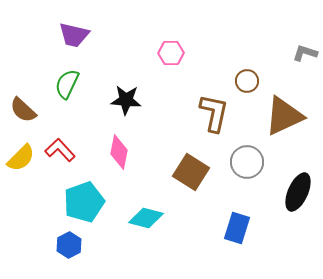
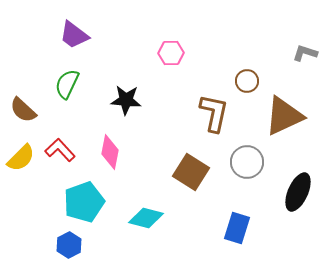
purple trapezoid: rotated 24 degrees clockwise
pink diamond: moved 9 px left
